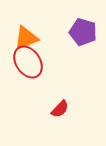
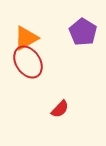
purple pentagon: rotated 16 degrees clockwise
orange triangle: rotated 8 degrees counterclockwise
